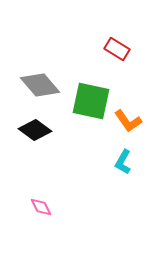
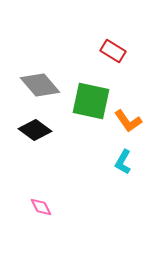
red rectangle: moved 4 px left, 2 px down
